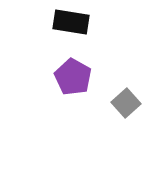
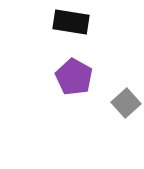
purple pentagon: moved 1 px right
